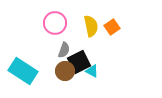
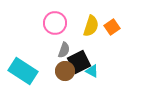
yellow semicircle: rotated 30 degrees clockwise
